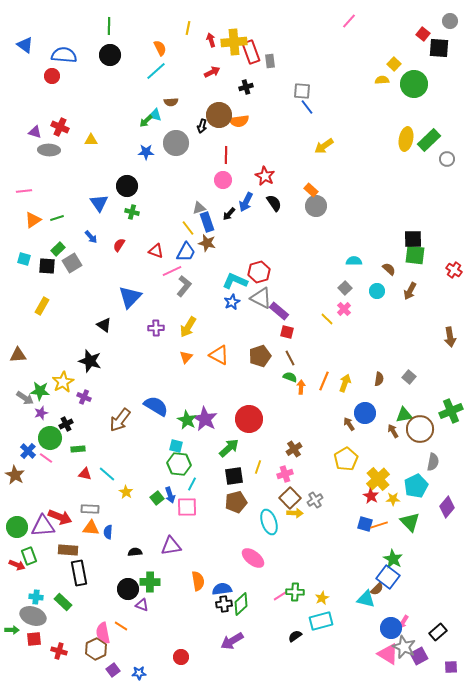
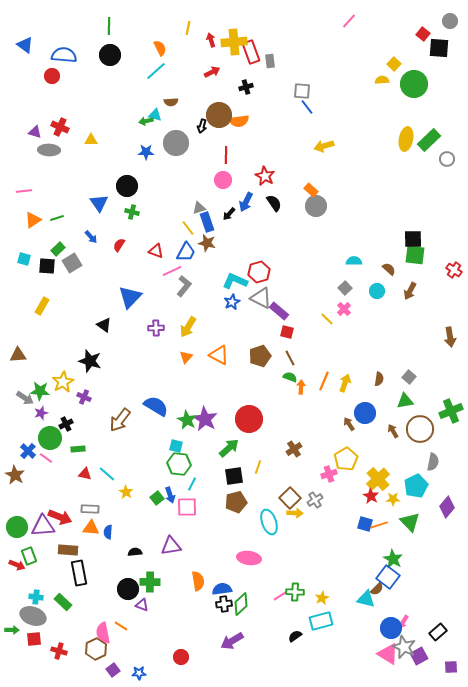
green arrow at (146, 121): rotated 32 degrees clockwise
yellow arrow at (324, 146): rotated 18 degrees clockwise
green triangle at (404, 415): moved 1 px right, 14 px up
pink cross at (285, 474): moved 44 px right
pink ellipse at (253, 558): moved 4 px left; rotated 30 degrees counterclockwise
